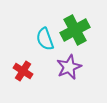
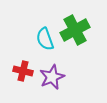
purple star: moved 17 px left, 10 px down
red cross: rotated 18 degrees counterclockwise
